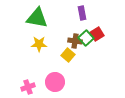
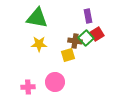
purple rectangle: moved 6 px right, 3 px down
yellow square: rotated 32 degrees clockwise
pink cross: rotated 16 degrees clockwise
